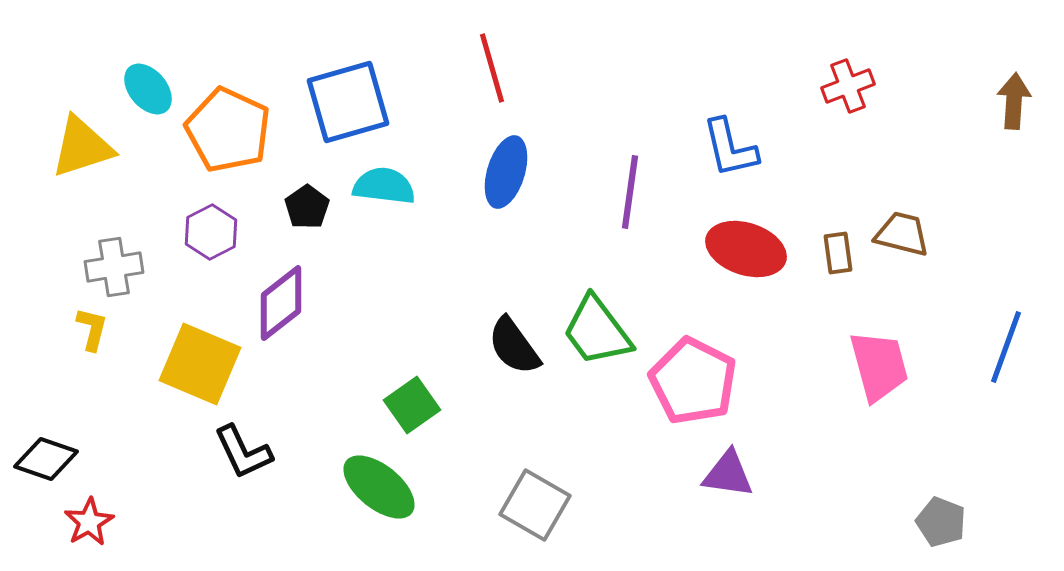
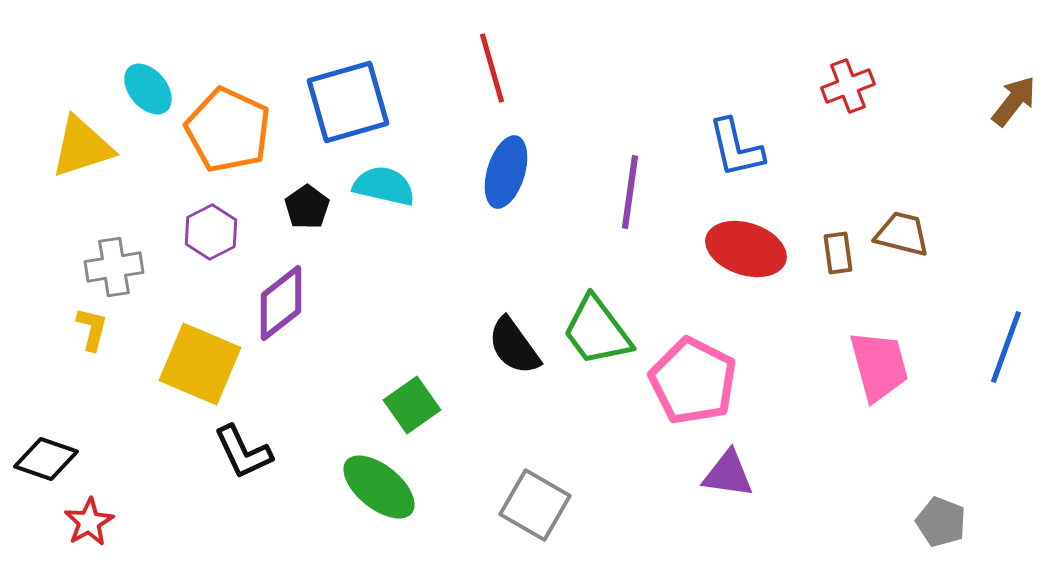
brown arrow: rotated 34 degrees clockwise
blue L-shape: moved 6 px right
cyan semicircle: rotated 6 degrees clockwise
